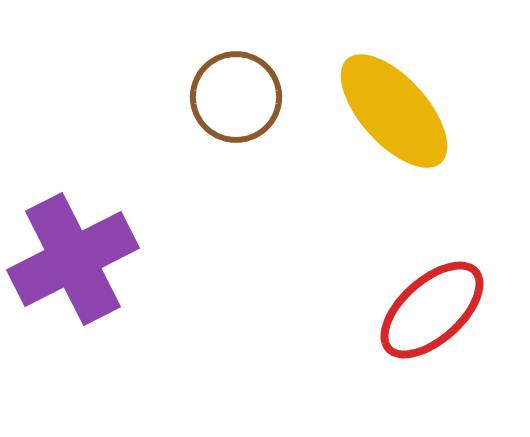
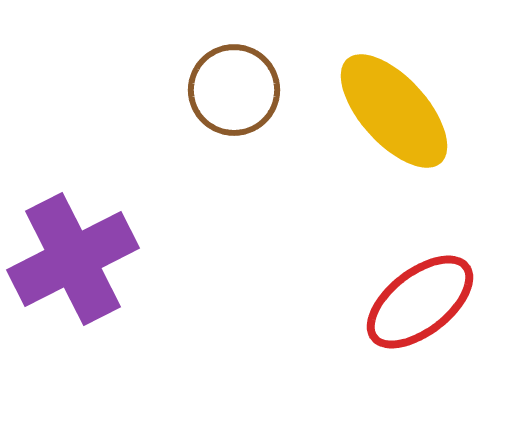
brown circle: moved 2 px left, 7 px up
red ellipse: moved 12 px left, 8 px up; rotated 4 degrees clockwise
